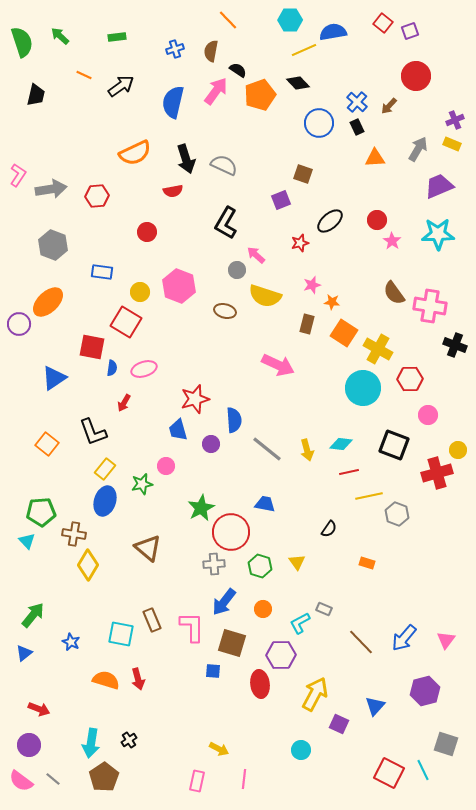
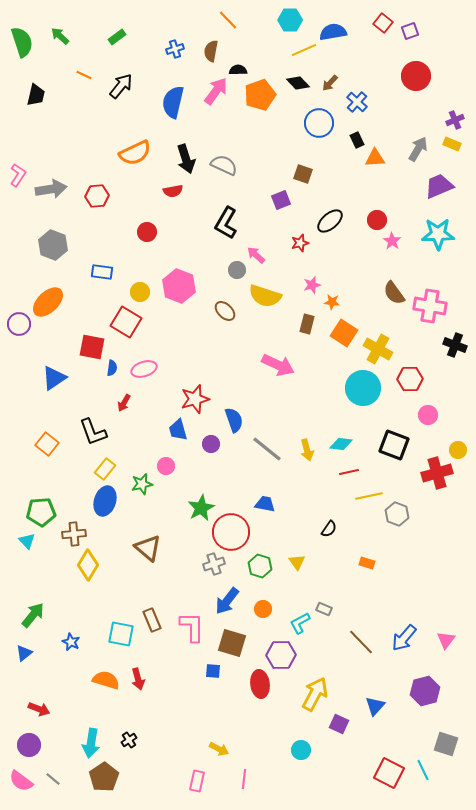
green rectangle at (117, 37): rotated 30 degrees counterclockwise
black semicircle at (238, 70): rotated 36 degrees counterclockwise
black arrow at (121, 86): rotated 16 degrees counterclockwise
brown arrow at (389, 106): moved 59 px left, 23 px up
black rectangle at (357, 127): moved 13 px down
brown ellipse at (225, 311): rotated 30 degrees clockwise
blue semicircle at (234, 420): rotated 15 degrees counterclockwise
brown cross at (74, 534): rotated 15 degrees counterclockwise
gray cross at (214, 564): rotated 15 degrees counterclockwise
blue arrow at (224, 602): moved 3 px right, 1 px up
